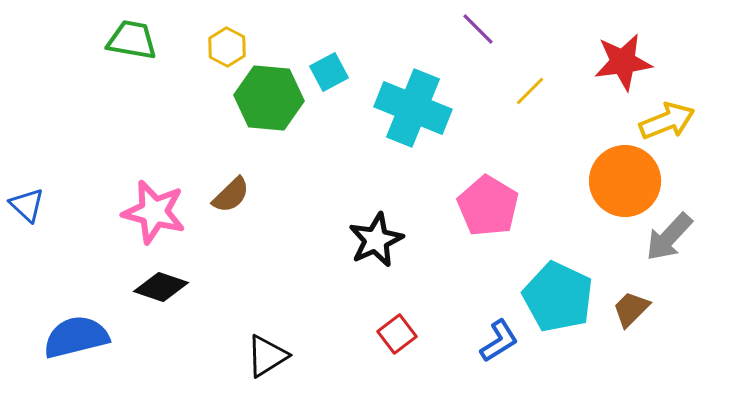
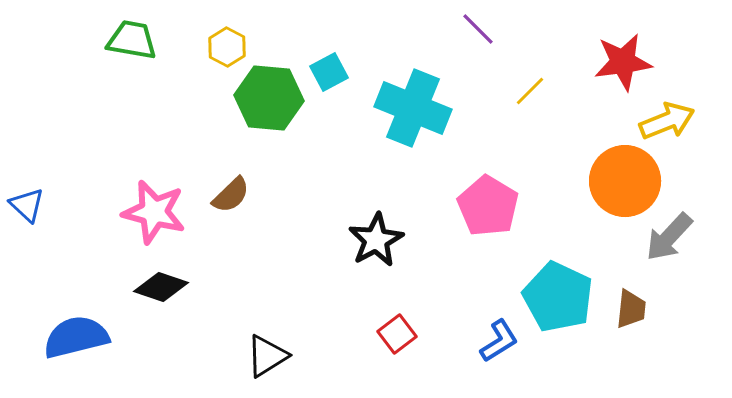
black star: rotated 4 degrees counterclockwise
brown trapezoid: rotated 141 degrees clockwise
